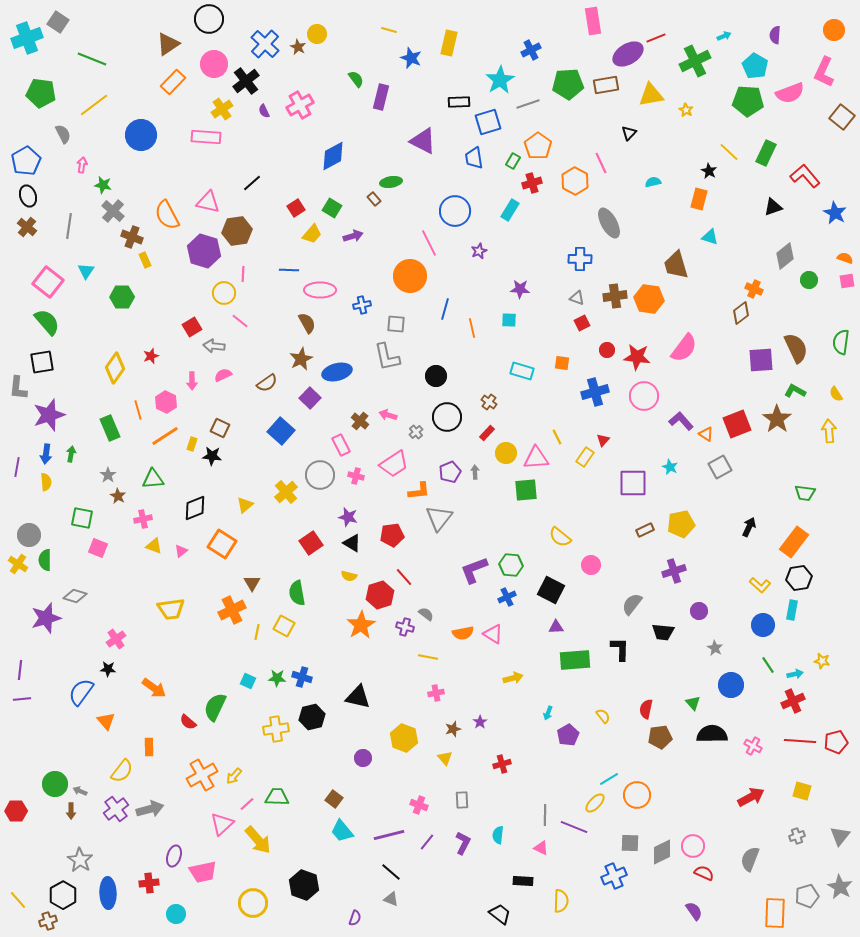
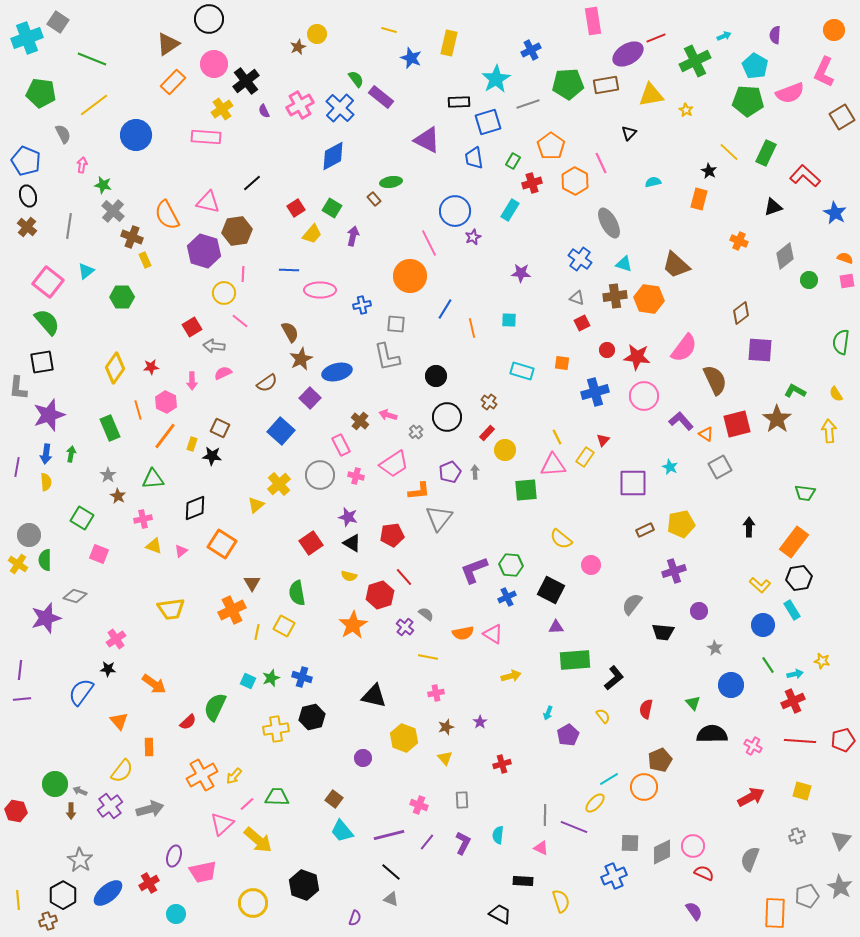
blue cross at (265, 44): moved 75 px right, 64 px down
brown star at (298, 47): rotated 21 degrees clockwise
cyan star at (500, 80): moved 4 px left, 1 px up
purple rectangle at (381, 97): rotated 65 degrees counterclockwise
brown square at (842, 117): rotated 20 degrees clockwise
blue circle at (141, 135): moved 5 px left
purple triangle at (423, 141): moved 4 px right, 1 px up
orange pentagon at (538, 146): moved 13 px right
blue pentagon at (26, 161): rotated 20 degrees counterclockwise
red L-shape at (805, 176): rotated 8 degrees counterclockwise
purple arrow at (353, 236): rotated 60 degrees counterclockwise
cyan triangle at (710, 237): moved 86 px left, 27 px down
purple star at (479, 251): moved 6 px left, 14 px up
blue cross at (580, 259): rotated 35 degrees clockwise
brown trapezoid at (676, 265): rotated 32 degrees counterclockwise
cyan triangle at (86, 271): rotated 18 degrees clockwise
purple star at (520, 289): moved 1 px right, 16 px up
orange cross at (754, 289): moved 15 px left, 48 px up
blue line at (445, 309): rotated 15 degrees clockwise
brown semicircle at (307, 323): moved 17 px left, 9 px down
brown semicircle at (796, 348): moved 81 px left, 32 px down
red star at (151, 356): moved 11 px down; rotated 14 degrees clockwise
purple square at (761, 360): moved 1 px left, 10 px up; rotated 8 degrees clockwise
pink semicircle at (223, 375): moved 2 px up
red square at (737, 424): rotated 8 degrees clockwise
orange line at (165, 436): rotated 20 degrees counterclockwise
yellow circle at (506, 453): moved 1 px left, 3 px up
pink triangle at (536, 458): moved 17 px right, 7 px down
yellow cross at (286, 492): moved 7 px left, 8 px up
yellow triangle at (245, 505): moved 11 px right
green square at (82, 518): rotated 20 degrees clockwise
black arrow at (749, 527): rotated 24 degrees counterclockwise
yellow semicircle at (560, 537): moved 1 px right, 2 px down
pink square at (98, 548): moved 1 px right, 6 px down
cyan rectangle at (792, 610): rotated 42 degrees counterclockwise
orange star at (361, 625): moved 8 px left
purple cross at (405, 627): rotated 24 degrees clockwise
black L-shape at (620, 649): moved 6 px left, 29 px down; rotated 50 degrees clockwise
green star at (277, 678): moved 6 px left; rotated 24 degrees counterclockwise
yellow arrow at (513, 678): moved 2 px left, 2 px up
orange arrow at (154, 688): moved 4 px up
black triangle at (358, 697): moved 16 px right, 1 px up
orange triangle at (106, 721): moved 13 px right
red semicircle at (188, 722): rotated 84 degrees counterclockwise
brown star at (453, 729): moved 7 px left, 2 px up
brown pentagon at (660, 737): moved 23 px down; rotated 15 degrees counterclockwise
red pentagon at (836, 742): moved 7 px right, 2 px up
orange circle at (637, 795): moved 7 px right, 8 px up
purple cross at (116, 809): moved 6 px left, 3 px up
red hexagon at (16, 811): rotated 10 degrees clockwise
gray triangle at (840, 836): moved 1 px right, 4 px down
yellow arrow at (258, 840): rotated 8 degrees counterclockwise
red cross at (149, 883): rotated 24 degrees counterclockwise
blue ellipse at (108, 893): rotated 52 degrees clockwise
yellow line at (18, 900): rotated 36 degrees clockwise
yellow semicircle at (561, 901): rotated 20 degrees counterclockwise
black trapezoid at (500, 914): rotated 10 degrees counterclockwise
